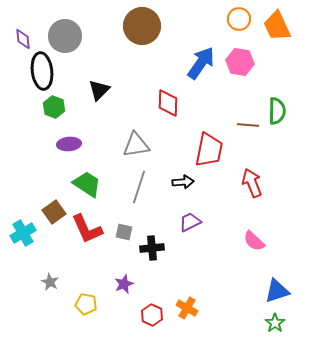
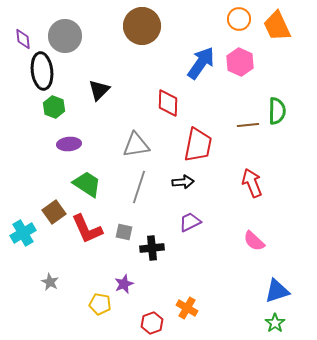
pink hexagon: rotated 16 degrees clockwise
brown line: rotated 10 degrees counterclockwise
red trapezoid: moved 11 px left, 5 px up
yellow pentagon: moved 14 px right
red hexagon: moved 8 px down; rotated 15 degrees clockwise
